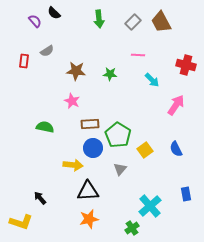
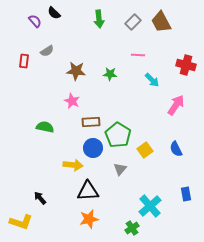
brown rectangle: moved 1 px right, 2 px up
